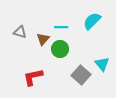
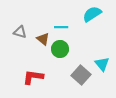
cyan semicircle: moved 7 px up; rotated 12 degrees clockwise
brown triangle: rotated 32 degrees counterclockwise
red L-shape: rotated 20 degrees clockwise
